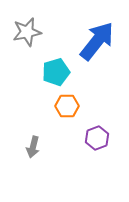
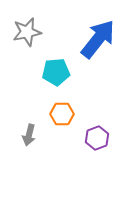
blue arrow: moved 1 px right, 2 px up
cyan pentagon: rotated 12 degrees clockwise
orange hexagon: moved 5 px left, 8 px down
gray arrow: moved 4 px left, 12 px up
